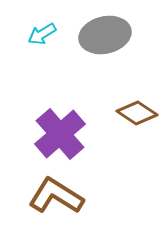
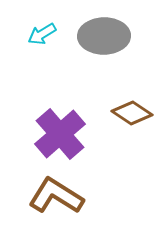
gray ellipse: moved 1 px left, 1 px down; rotated 12 degrees clockwise
brown diamond: moved 5 px left
